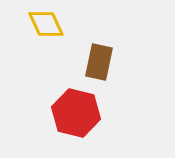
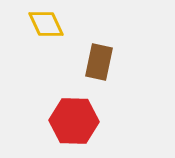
red hexagon: moved 2 px left, 8 px down; rotated 12 degrees counterclockwise
